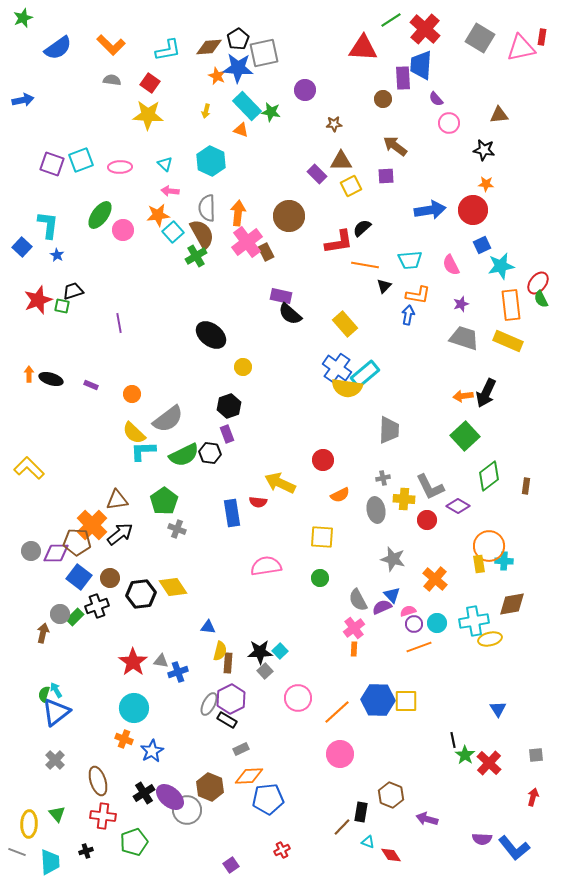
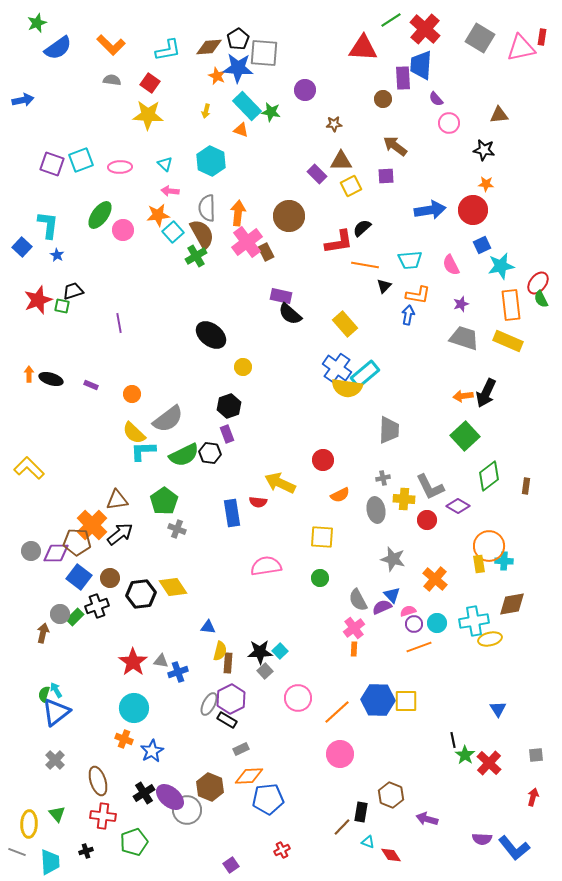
green star at (23, 18): moved 14 px right, 5 px down
gray square at (264, 53): rotated 16 degrees clockwise
